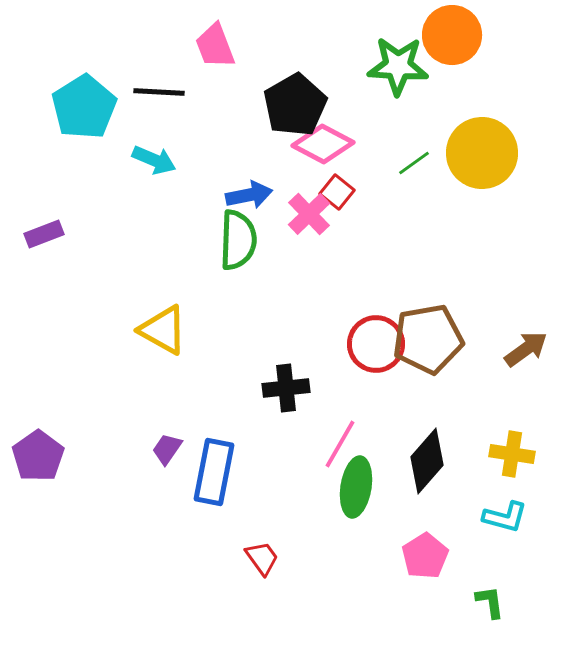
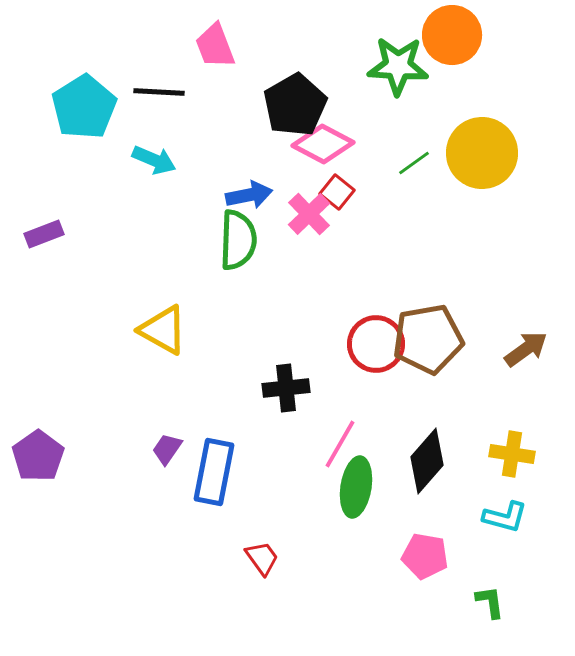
pink pentagon: rotated 30 degrees counterclockwise
